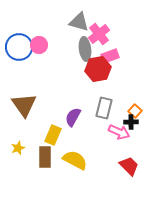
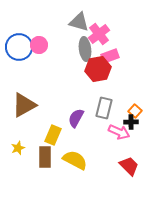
brown triangle: rotated 36 degrees clockwise
purple semicircle: moved 3 px right, 1 px down
